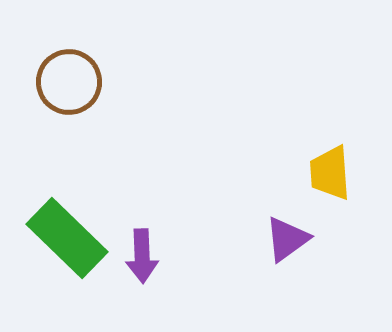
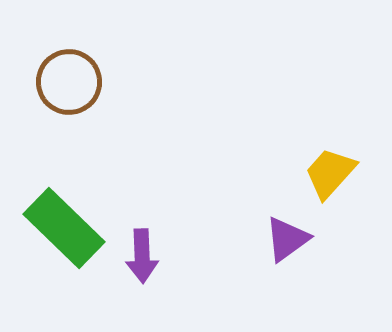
yellow trapezoid: rotated 46 degrees clockwise
green rectangle: moved 3 px left, 10 px up
